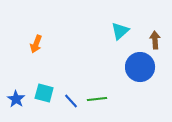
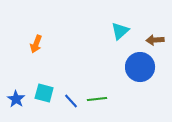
brown arrow: rotated 90 degrees counterclockwise
